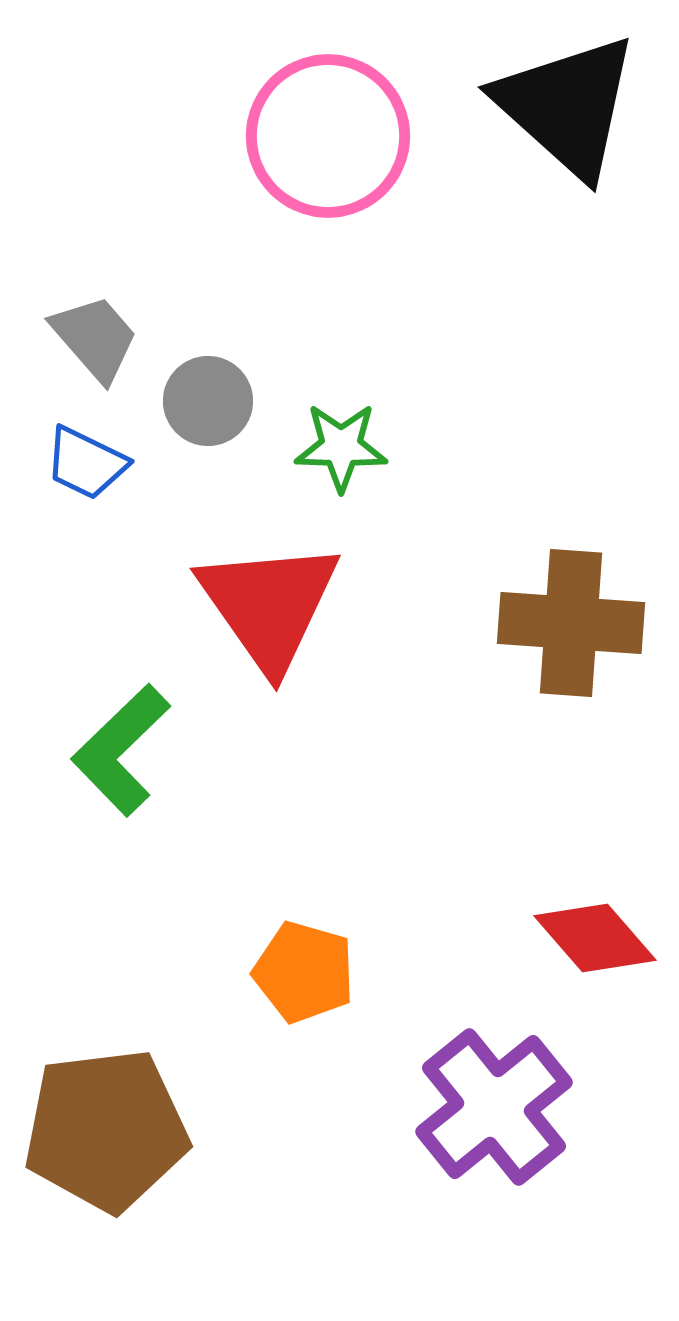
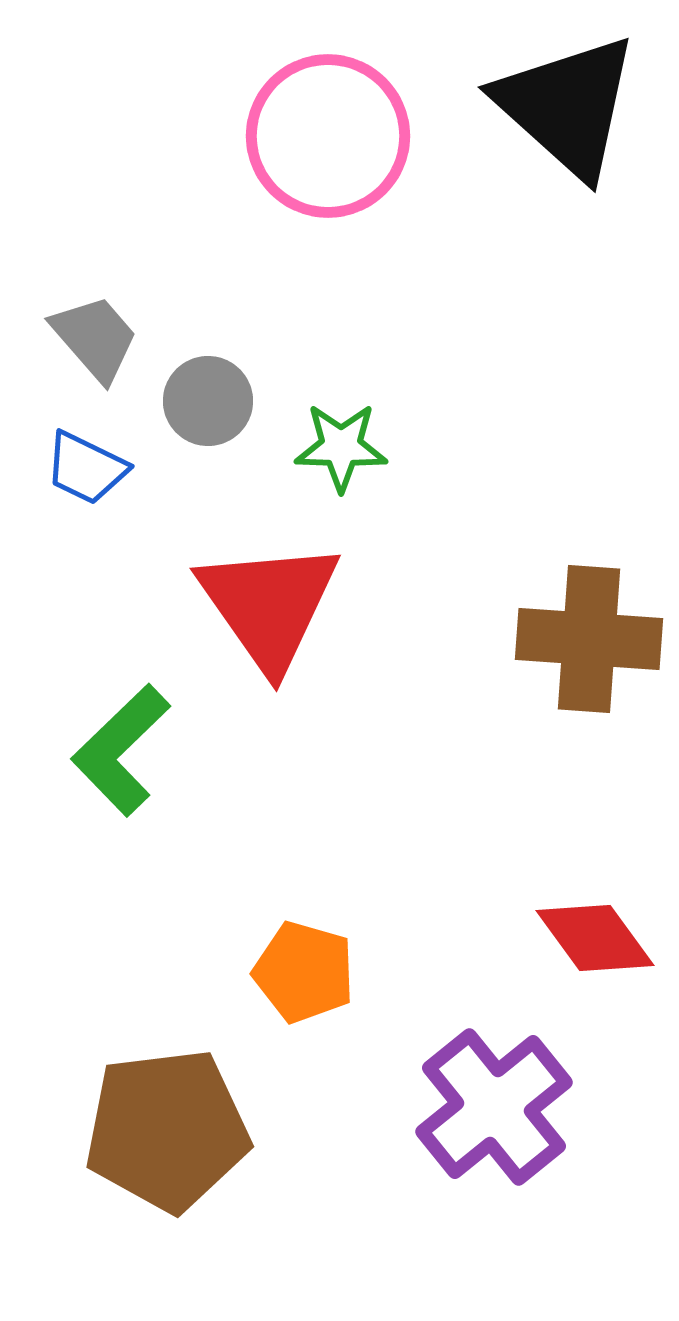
blue trapezoid: moved 5 px down
brown cross: moved 18 px right, 16 px down
red diamond: rotated 5 degrees clockwise
brown pentagon: moved 61 px right
